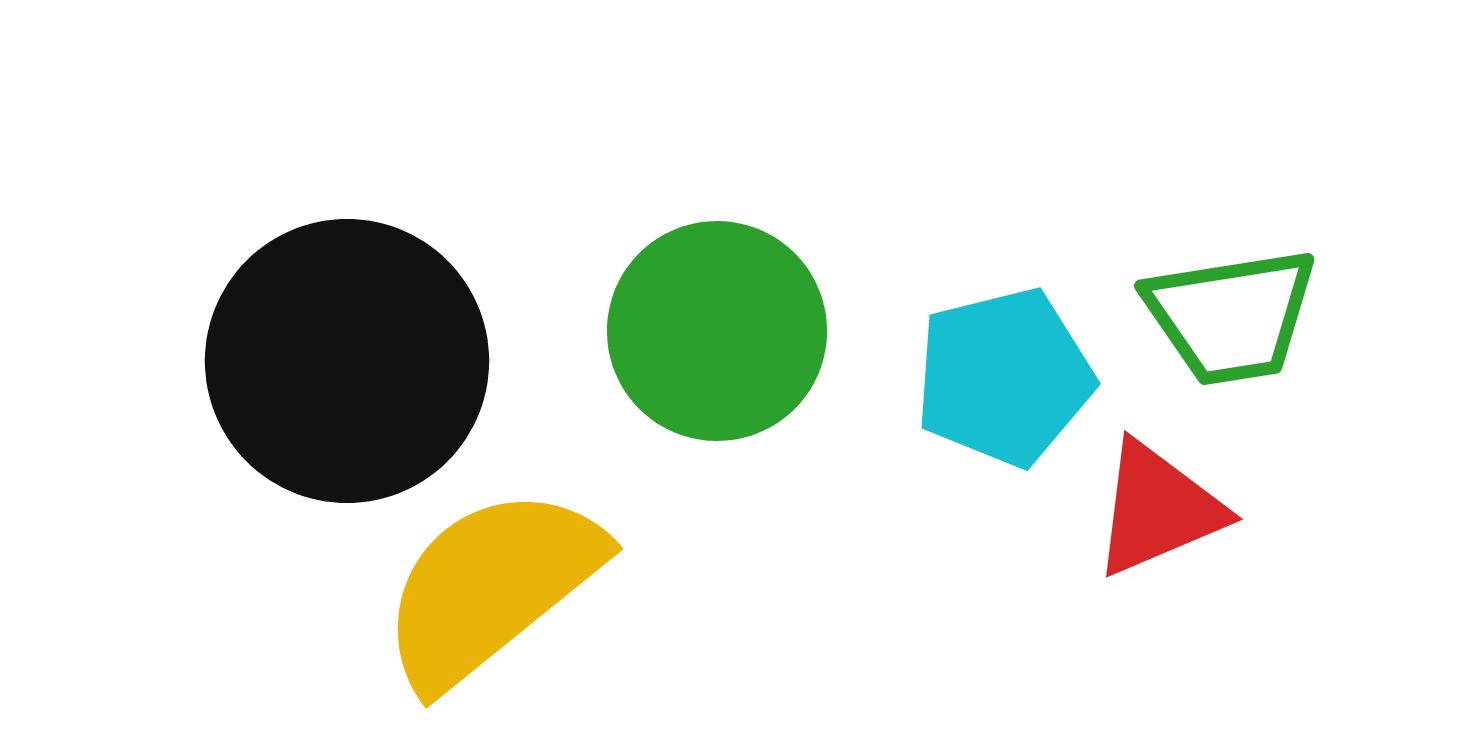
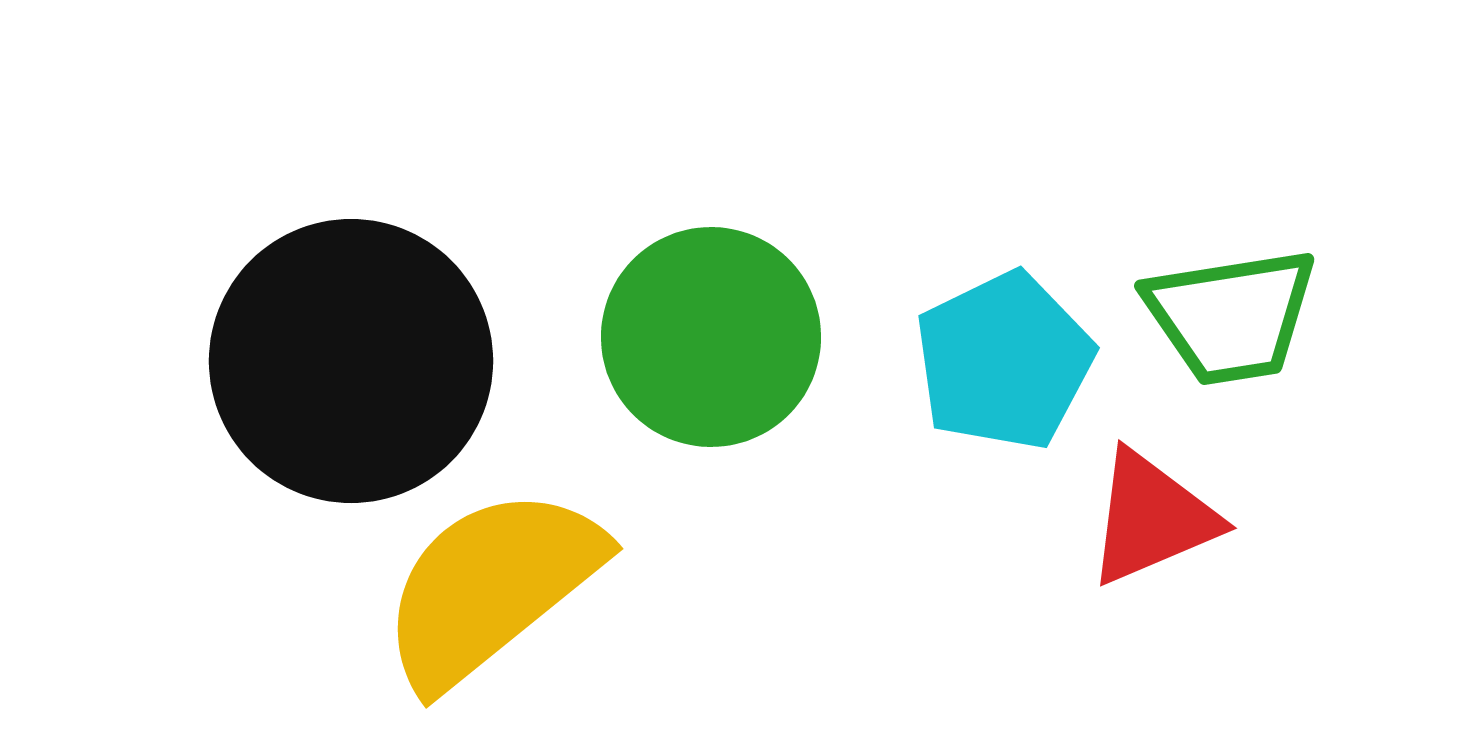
green circle: moved 6 px left, 6 px down
black circle: moved 4 px right
cyan pentagon: moved 16 px up; rotated 12 degrees counterclockwise
red triangle: moved 6 px left, 9 px down
